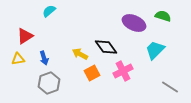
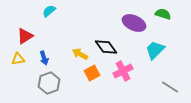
green semicircle: moved 2 px up
